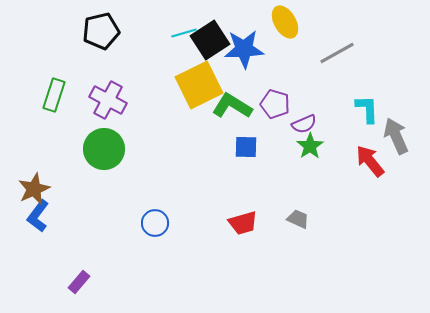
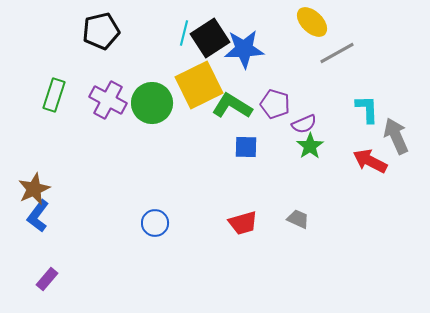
yellow ellipse: moved 27 px right; rotated 16 degrees counterclockwise
cyan line: rotated 60 degrees counterclockwise
black square: moved 2 px up
green circle: moved 48 px right, 46 px up
red arrow: rotated 24 degrees counterclockwise
purple rectangle: moved 32 px left, 3 px up
